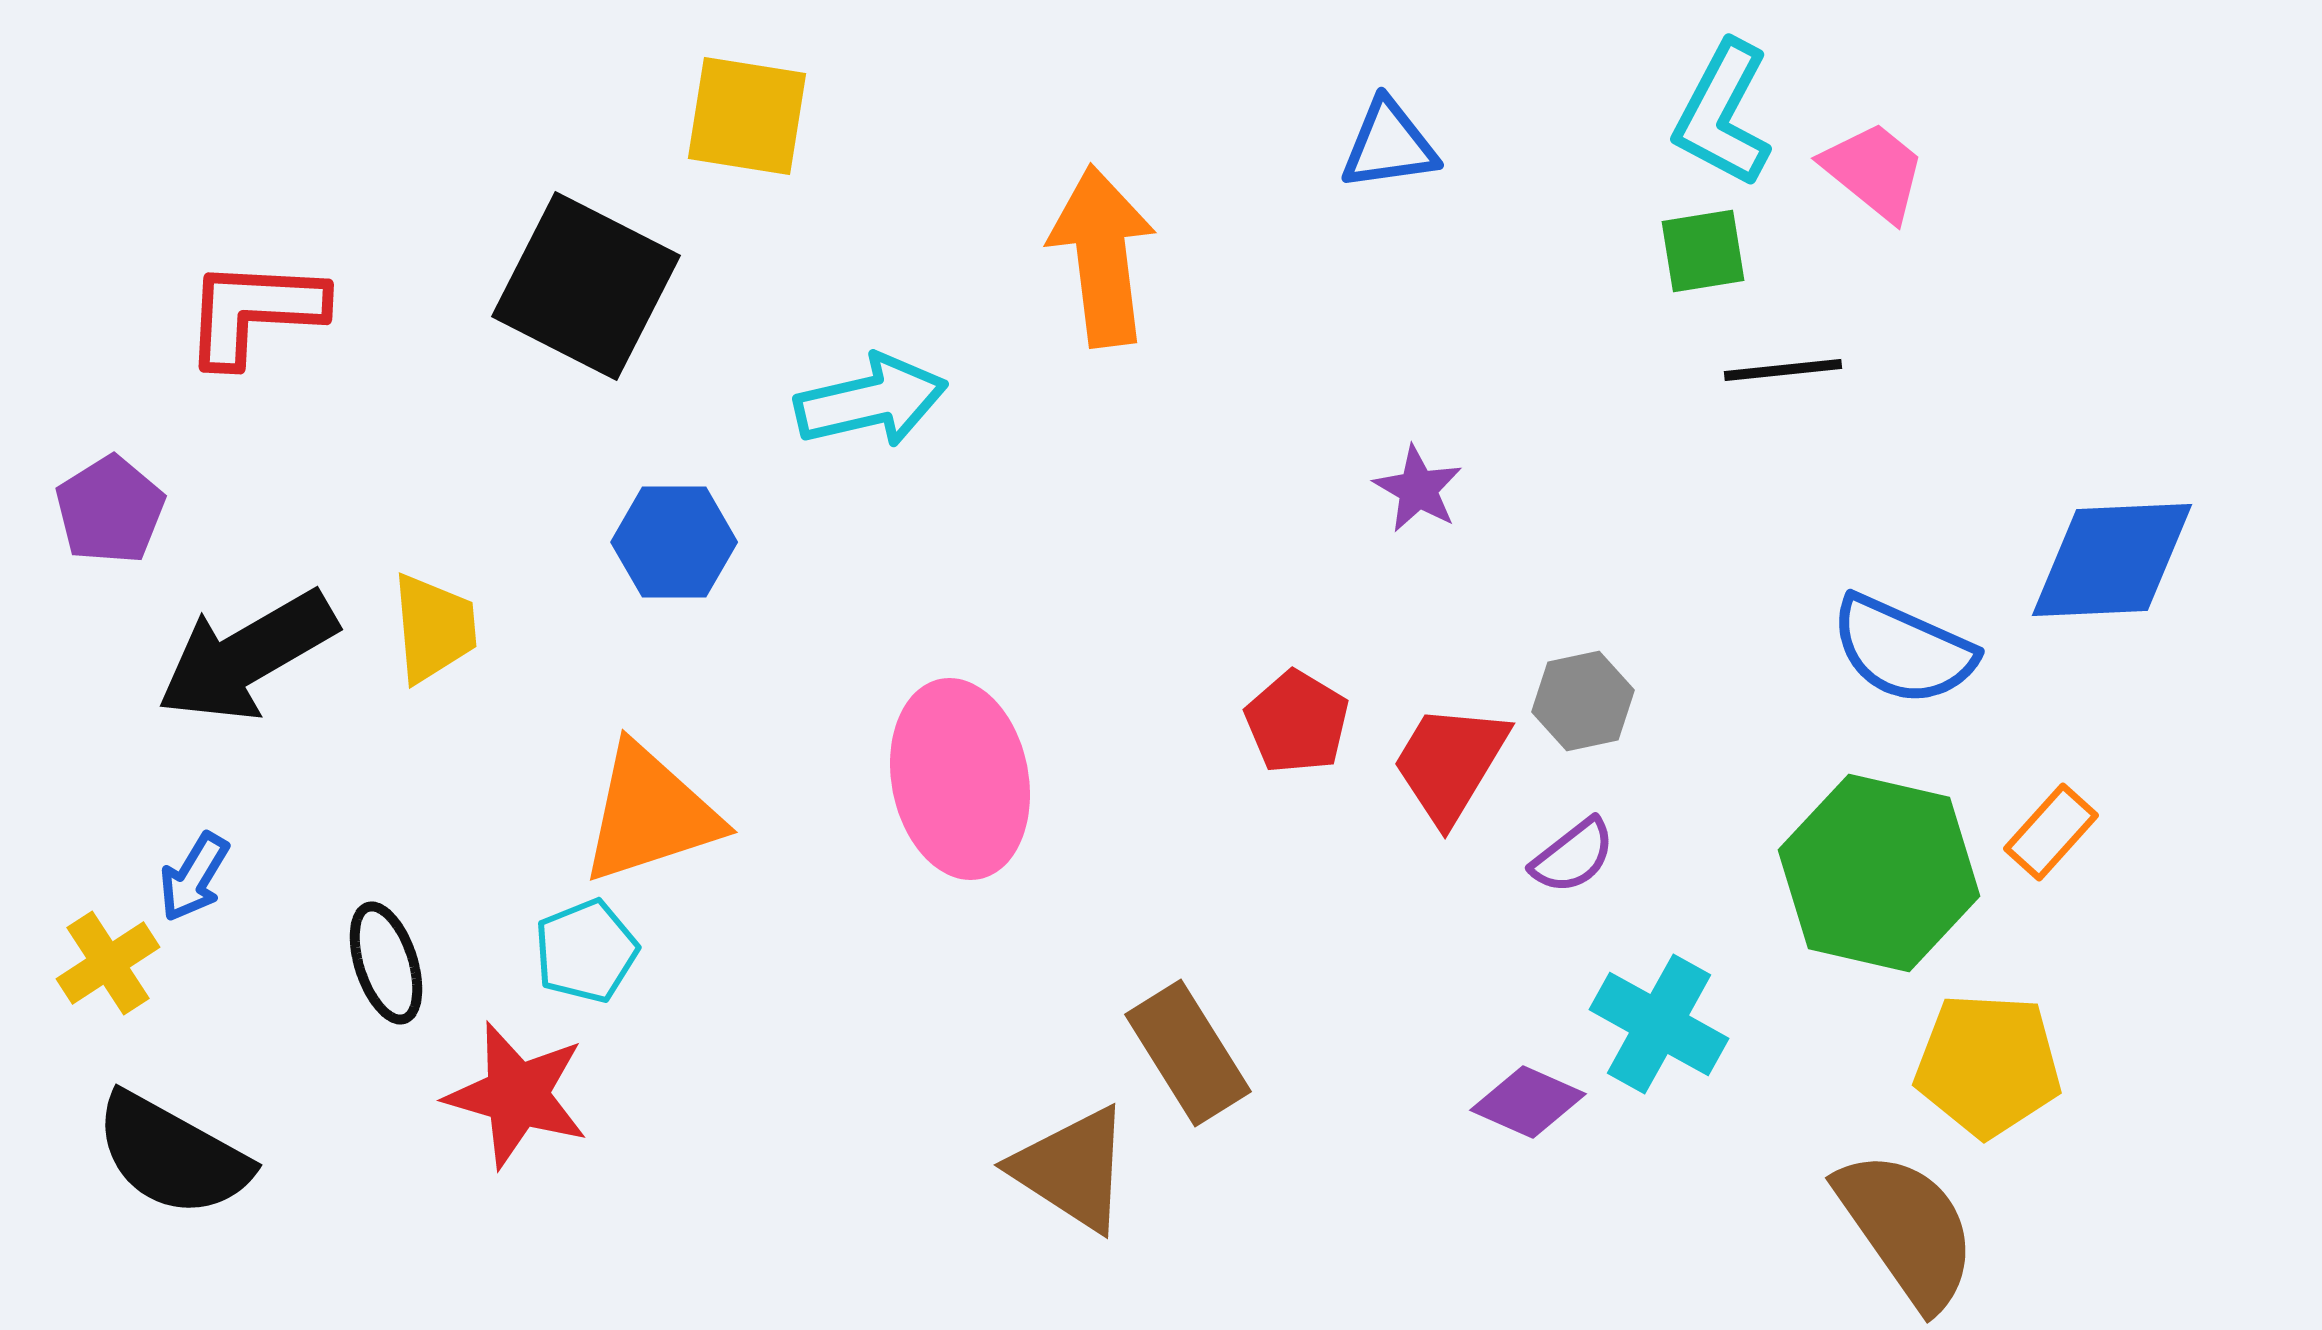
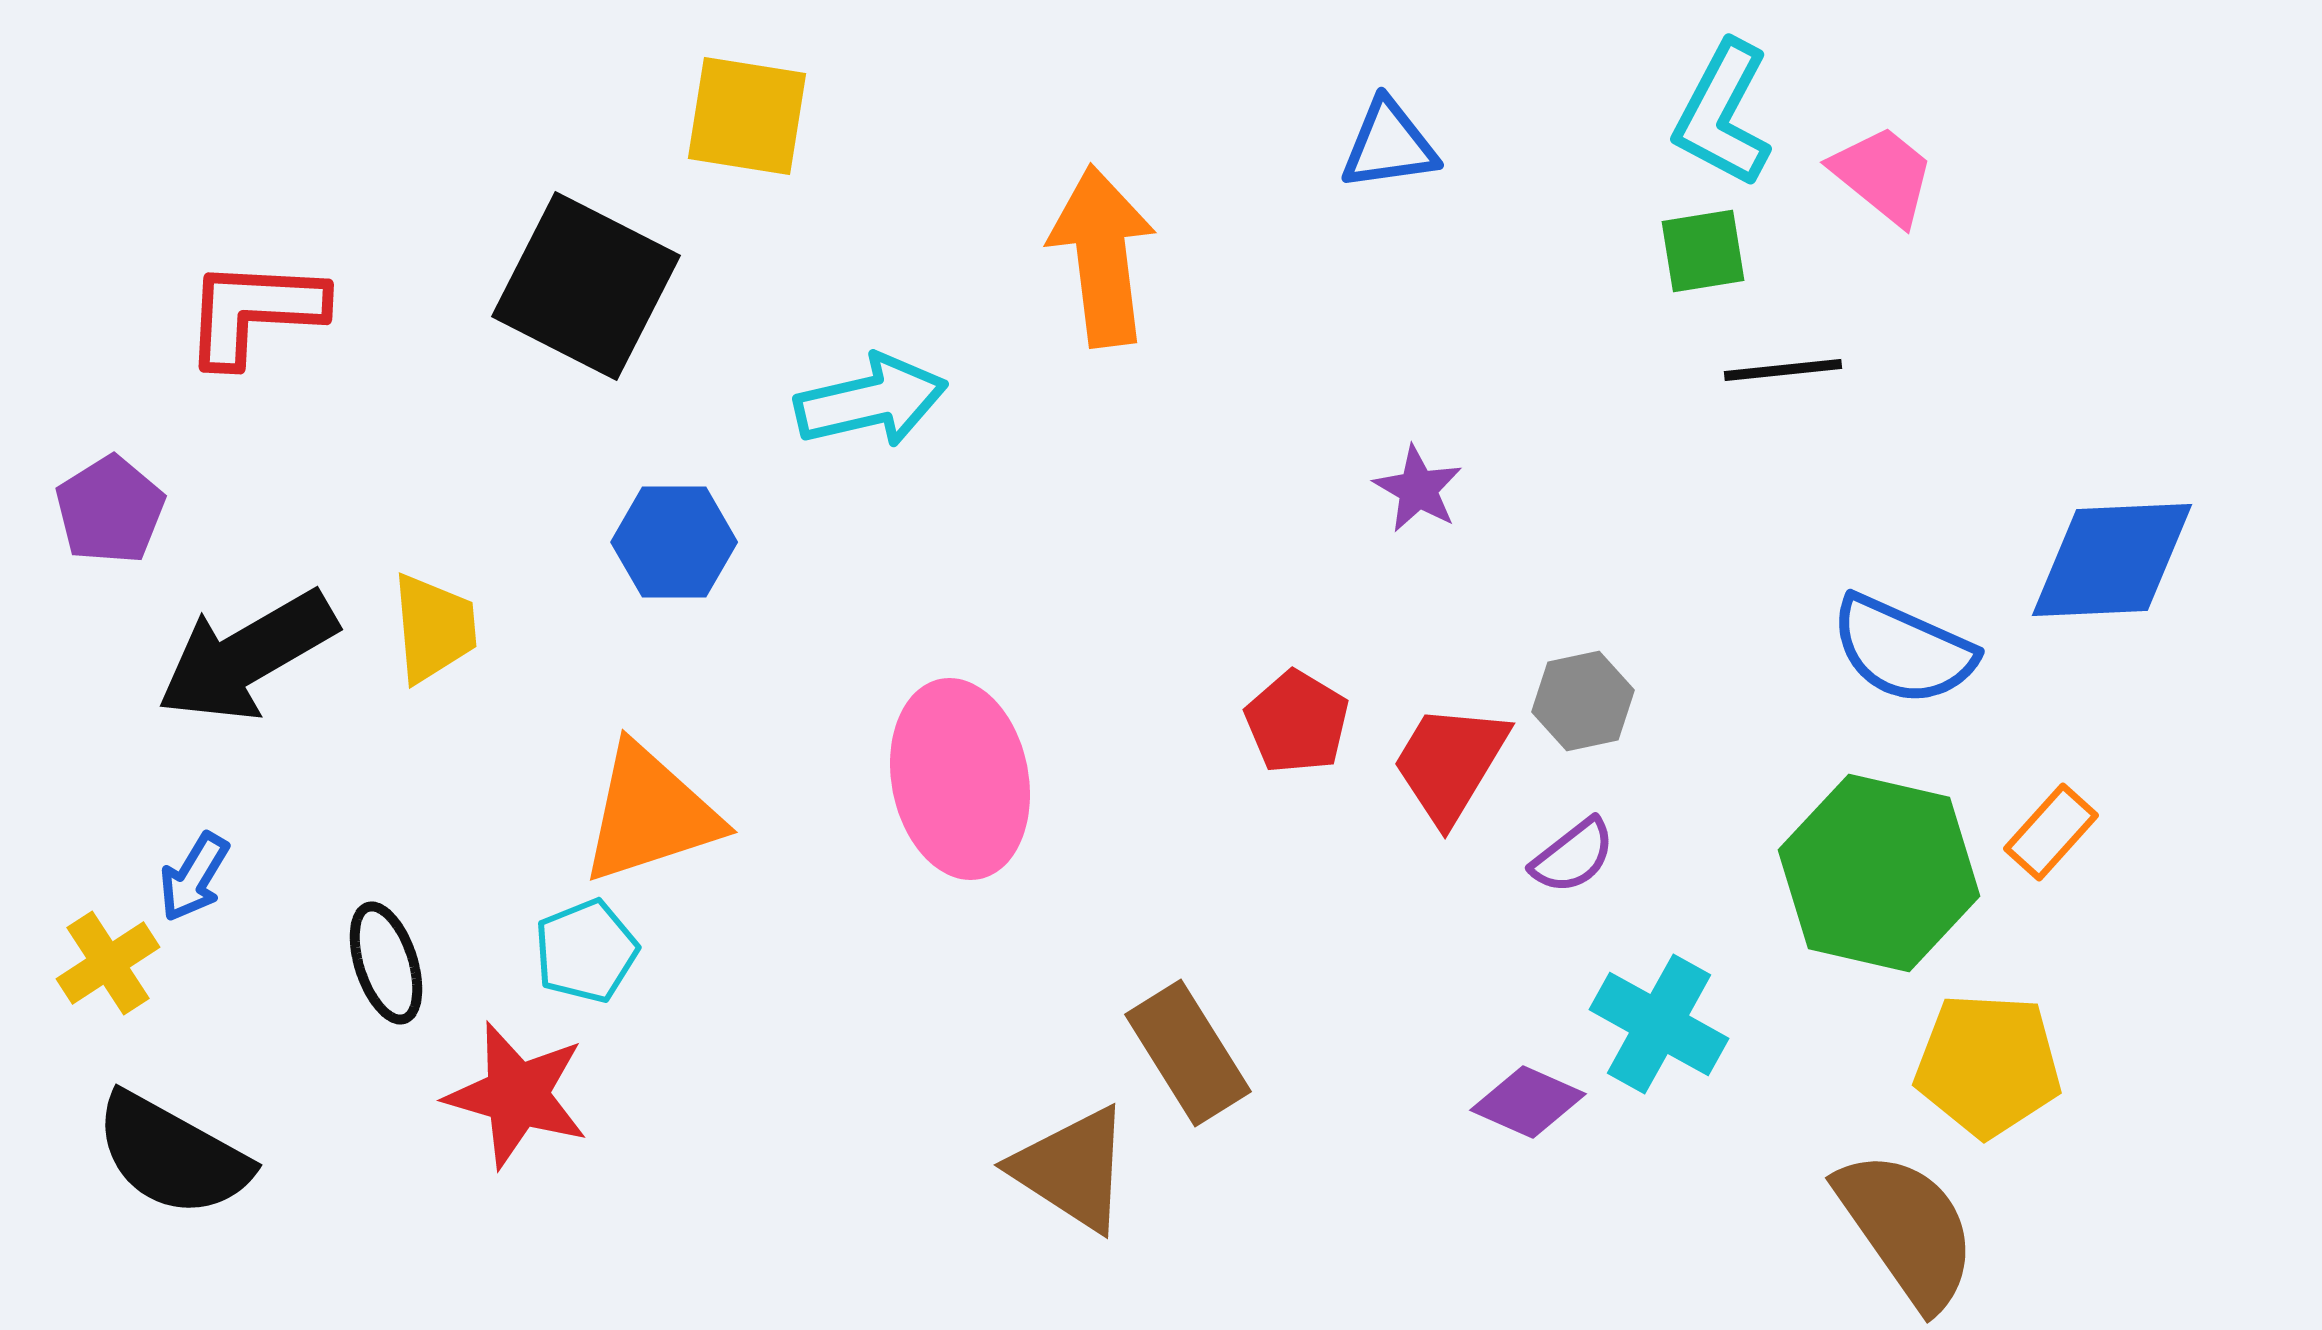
pink trapezoid: moved 9 px right, 4 px down
